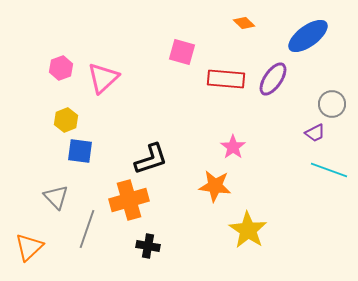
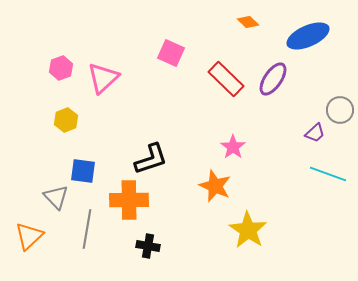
orange diamond: moved 4 px right, 1 px up
blue ellipse: rotated 12 degrees clockwise
pink square: moved 11 px left, 1 px down; rotated 8 degrees clockwise
red rectangle: rotated 39 degrees clockwise
gray circle: moved 8 px right, 6 px down
purple trapezoid: rotated 15 degrees counterclockwise
blue square: moved 3 px right, 20 px down
cyan line: moved 1 px left, 4 px down
orange star: rotated 16 degrees clockwise
orange cross: rotated 15 degrees clockwise
gray line: rotated 9 degrees counterclockwise
orange triangle: moved 11 px up
